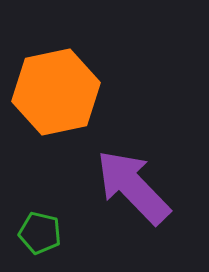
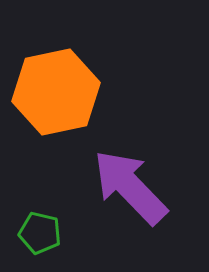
purple arrow: moved 3 px left
